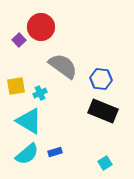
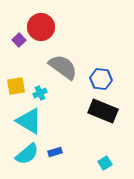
gray semicircle: moved 1 px down
